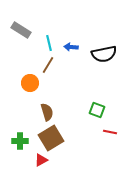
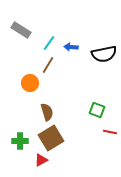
cyan line: rotated 49 degrees clockwise
